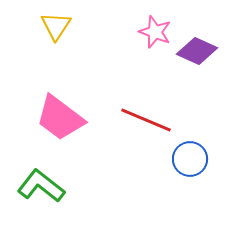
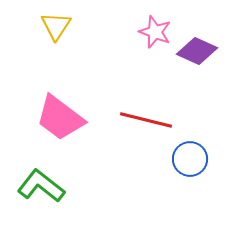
red line: rotated 9 degrees counterclockwise
